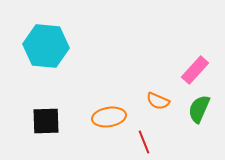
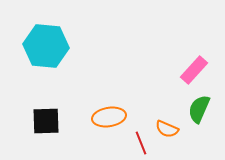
pink rectangle: moved 1 px left
orange semicircle: moved 9 px right, 28 px down
red line: moved 3 px left, 1 px down
